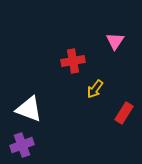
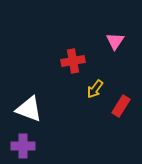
red rectangle: moved 3 px left, 7 px up
purple cross: moved 1 px right, 1 px down; rotated 20 degrees clockwise
